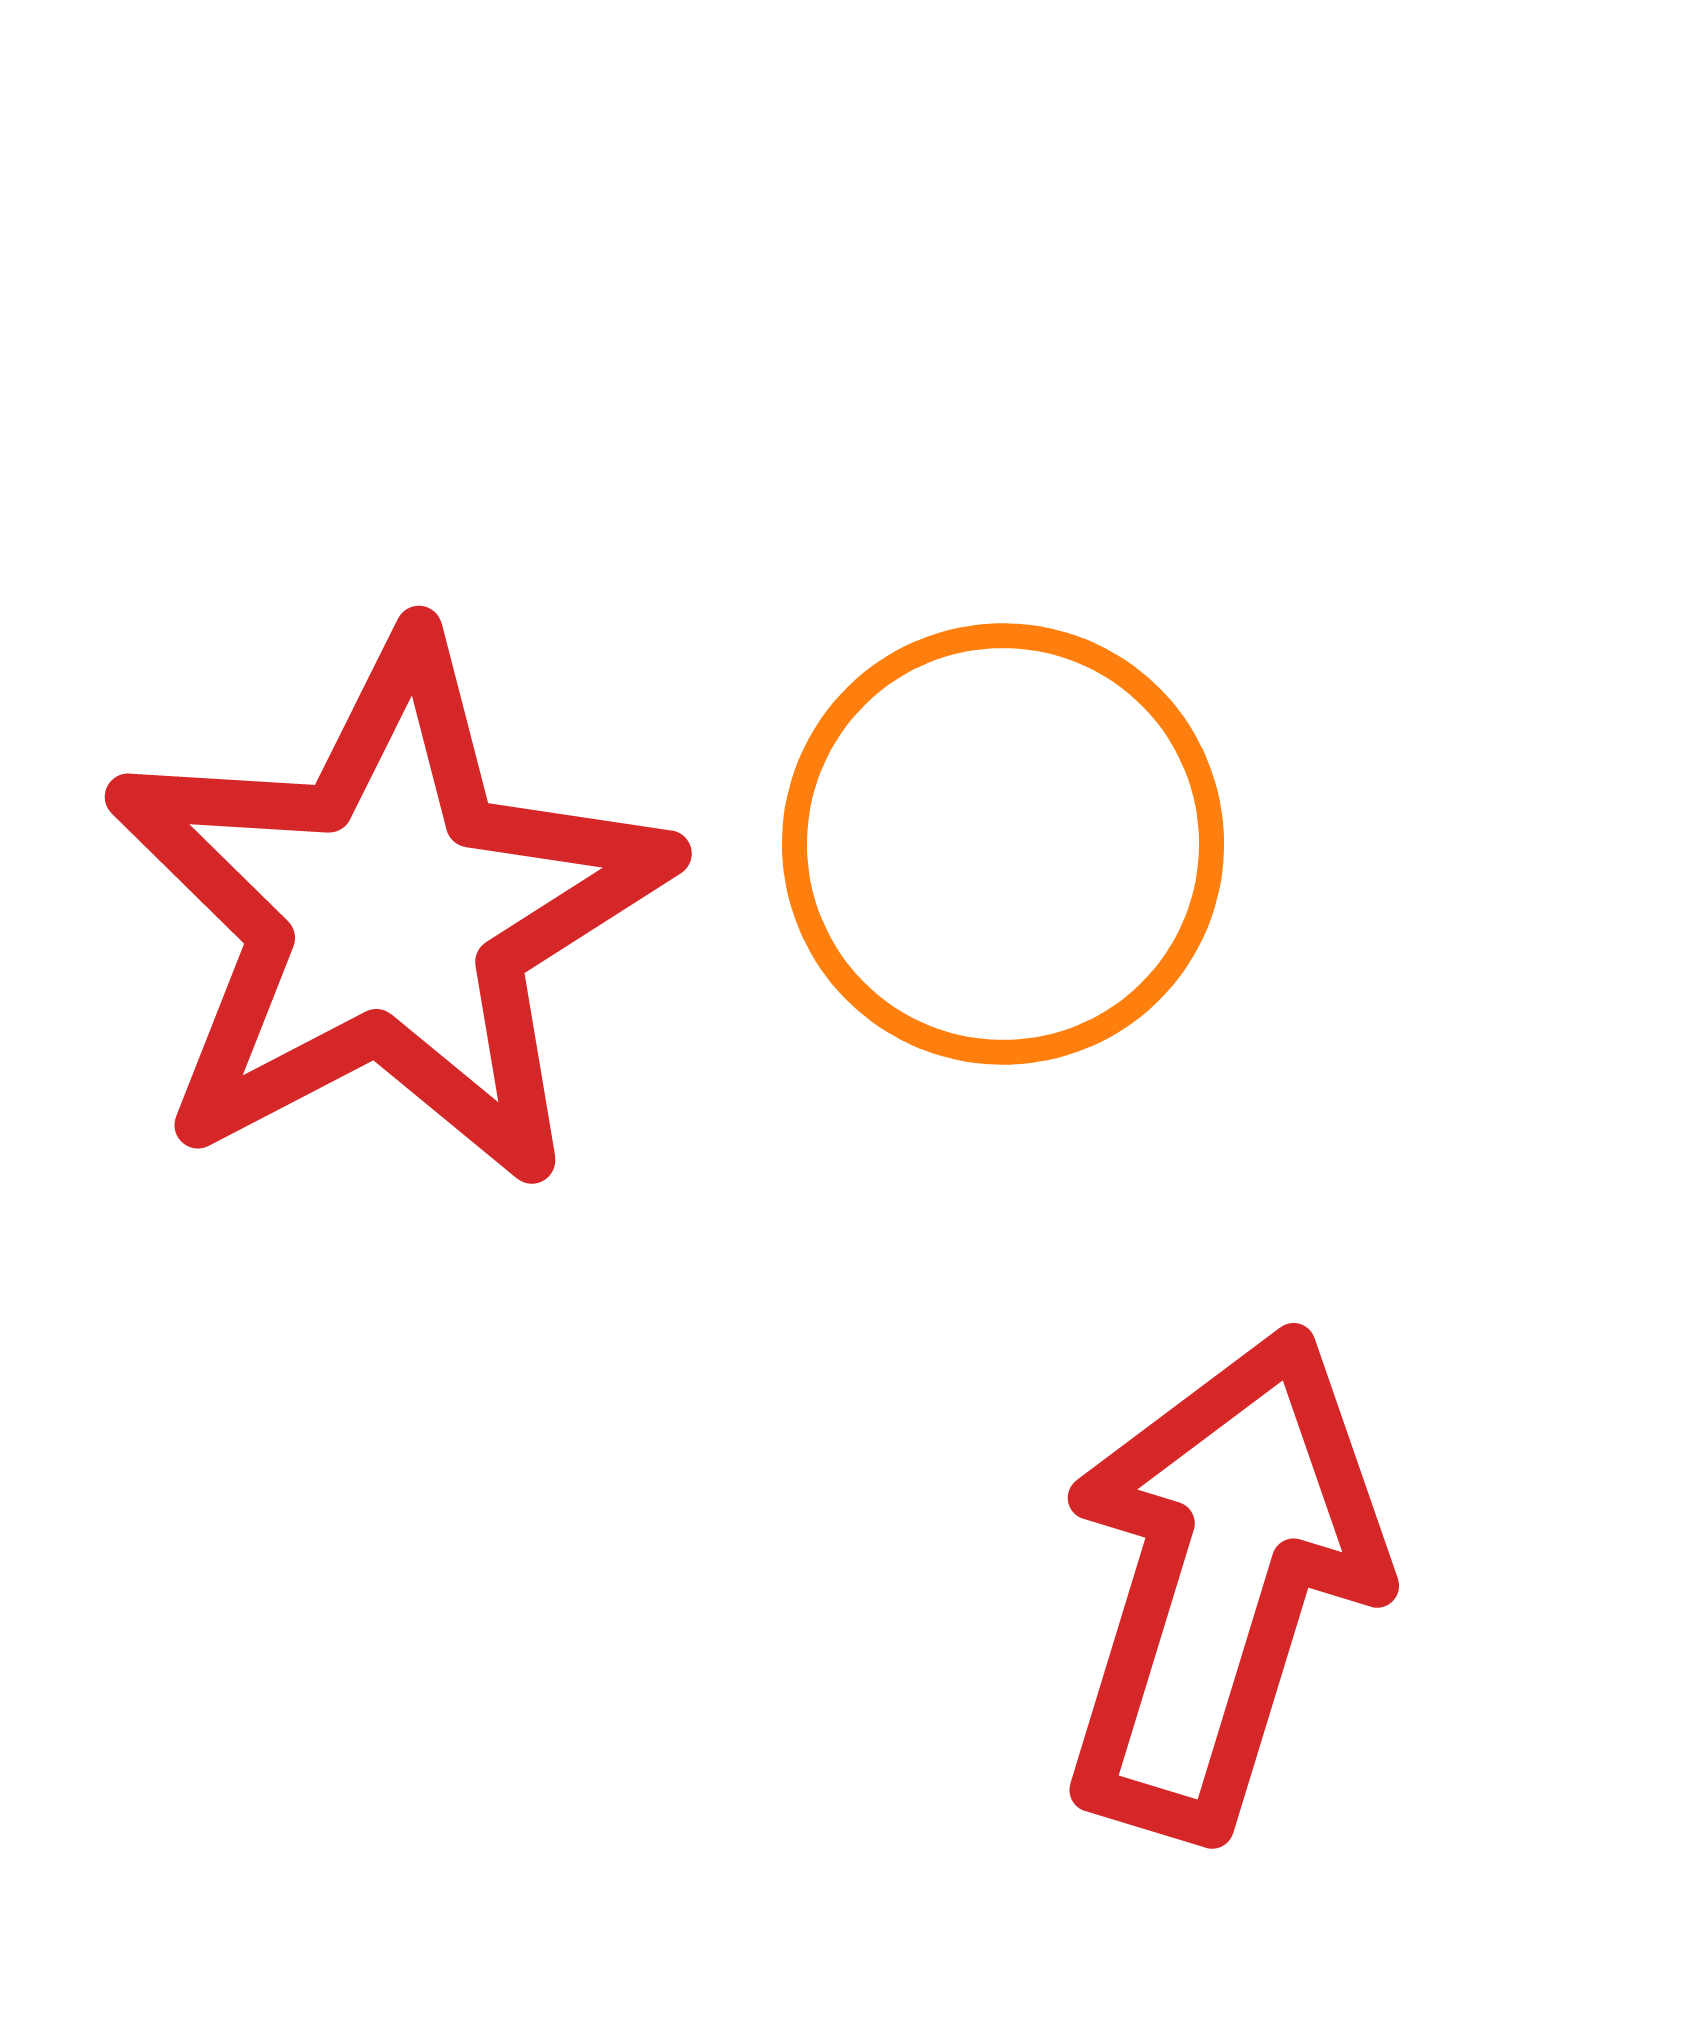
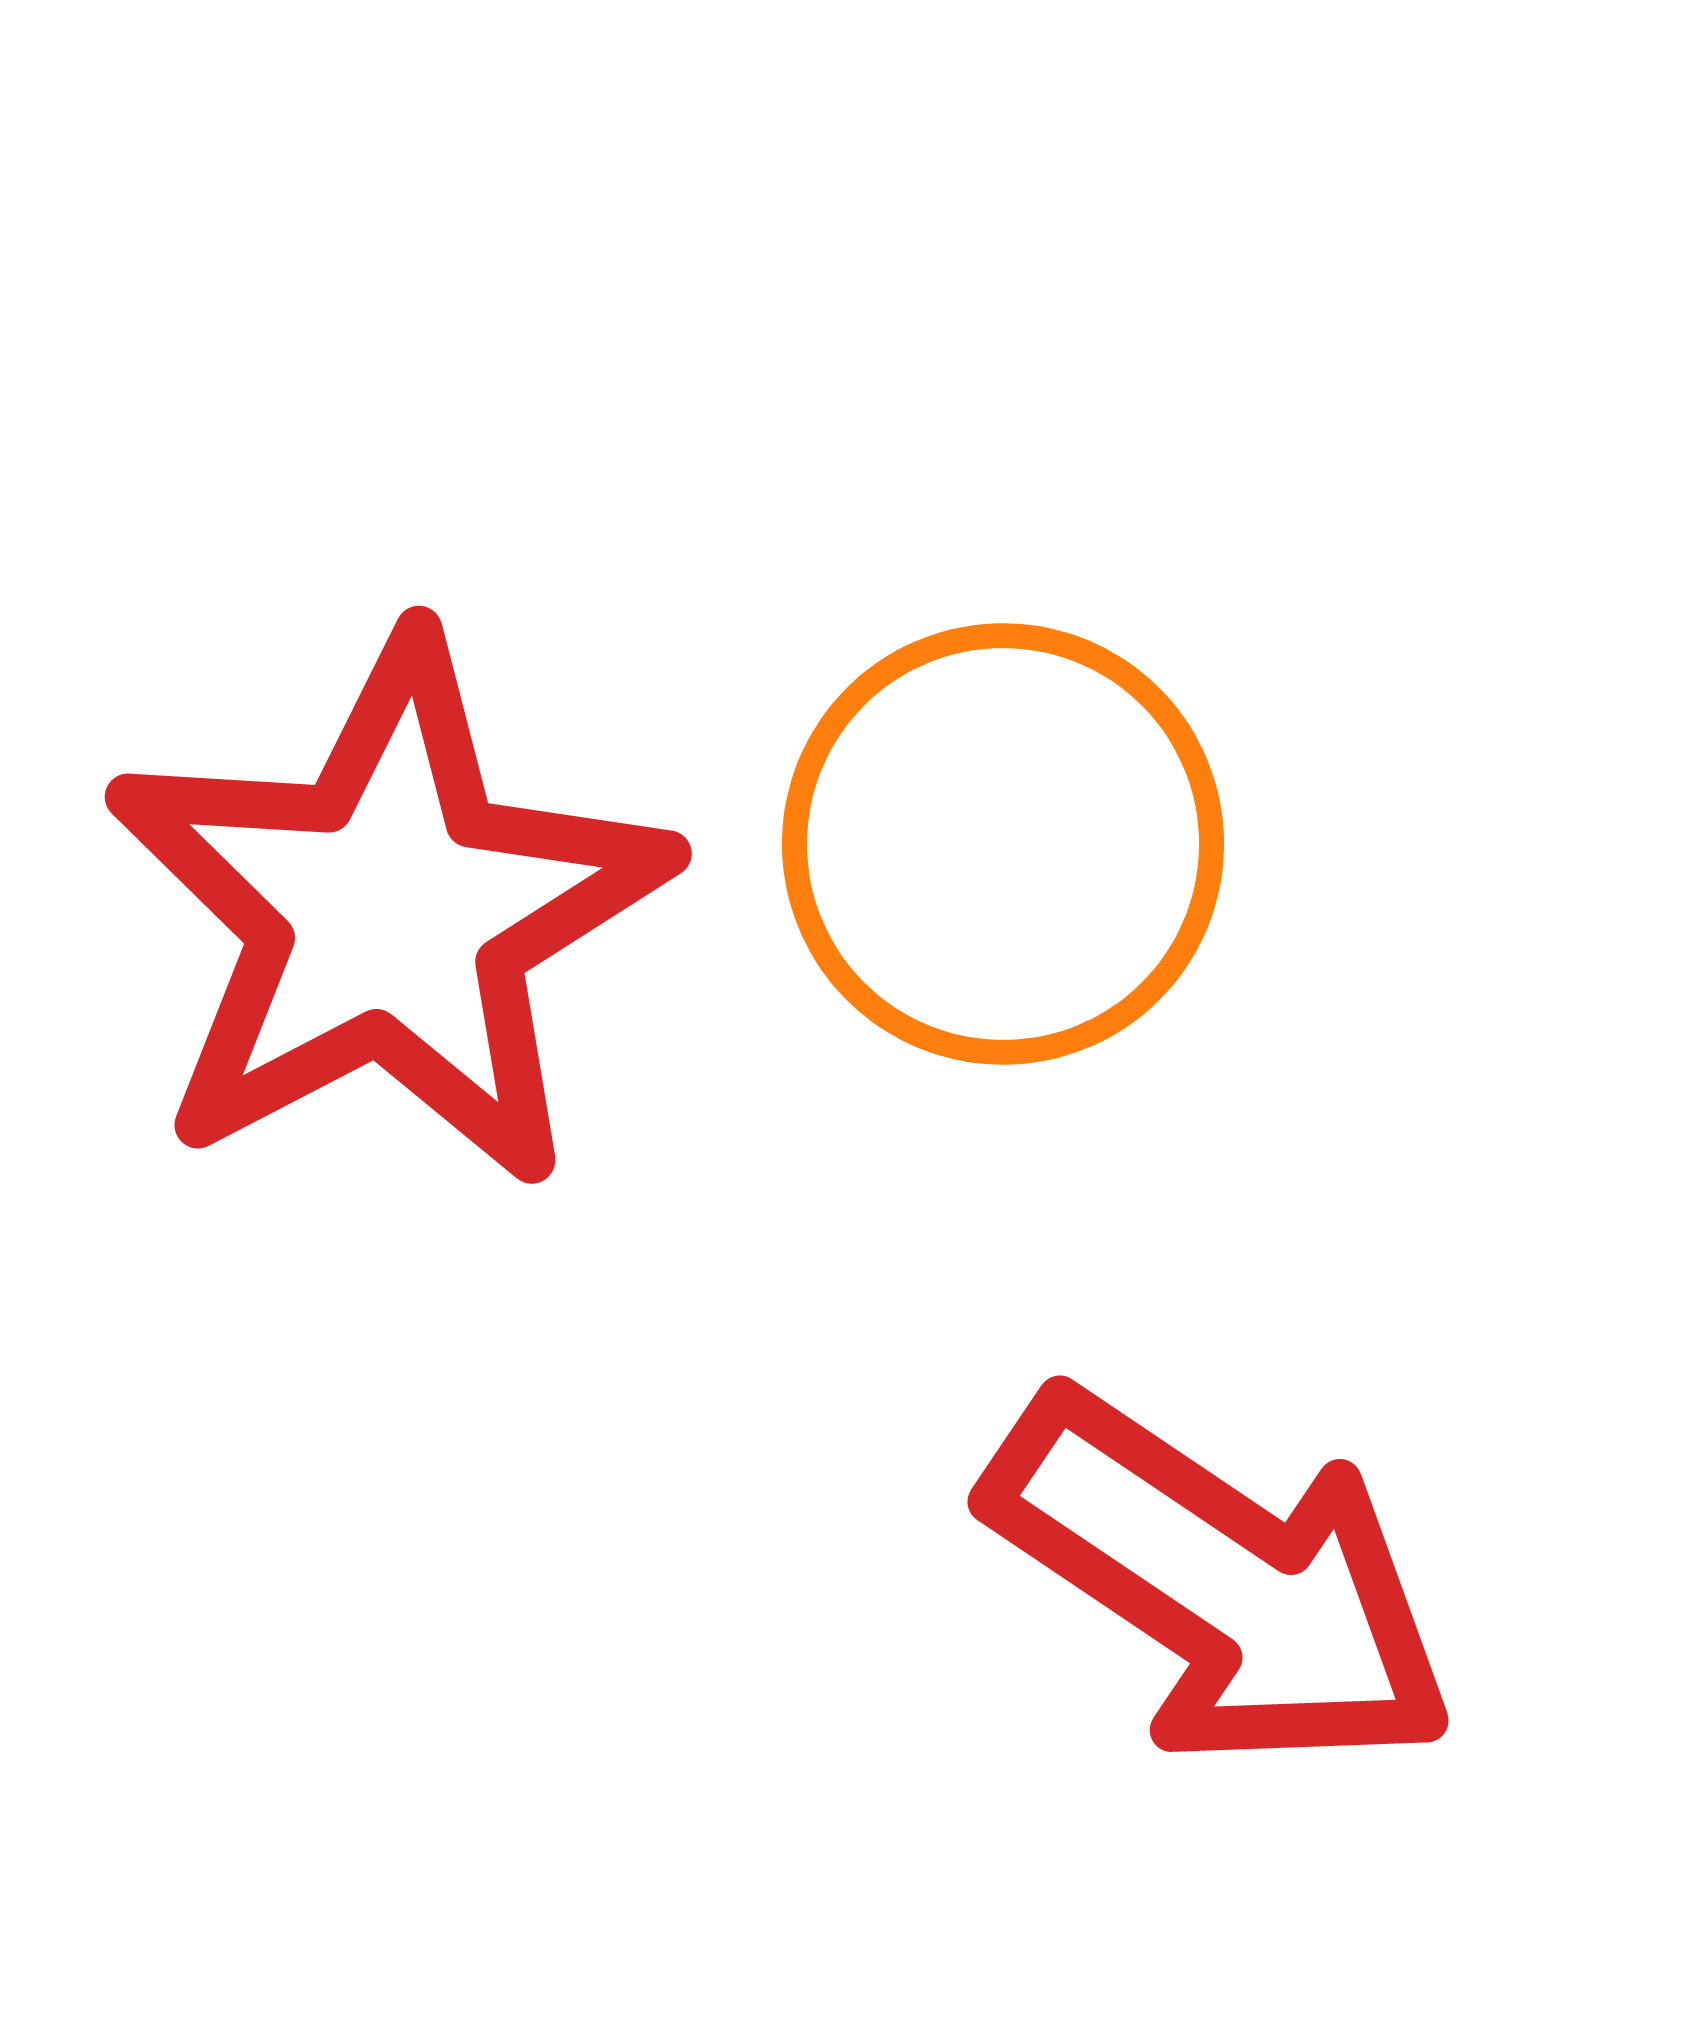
red arrow: rotated 107 degrees clockwise
